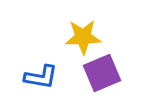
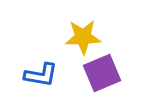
blue L-shape: moved 2 px up
